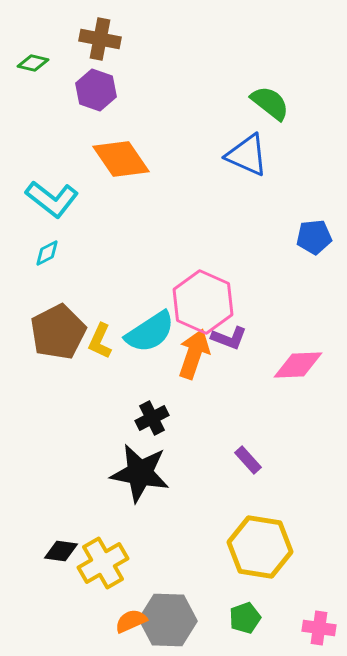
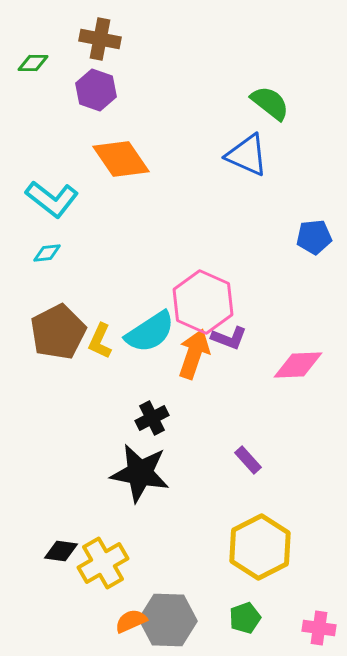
green diamond: rotated 12 degrees counterclockwise
cyan diamond: rotated 20 degrees clockwise
yellow hexagon: rotated 24 degrees clockwise
